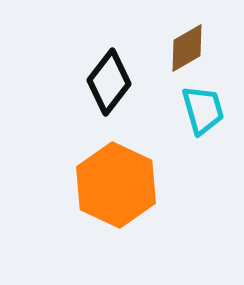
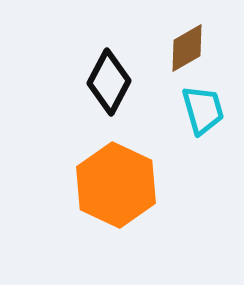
black diamond: rotated 10 degrees counterclockwise
